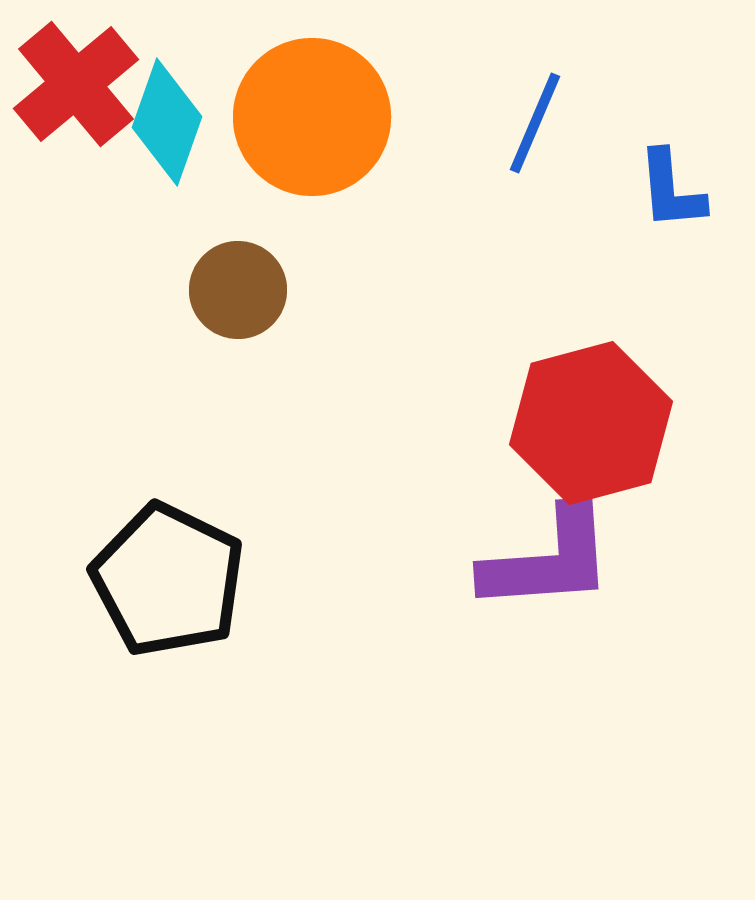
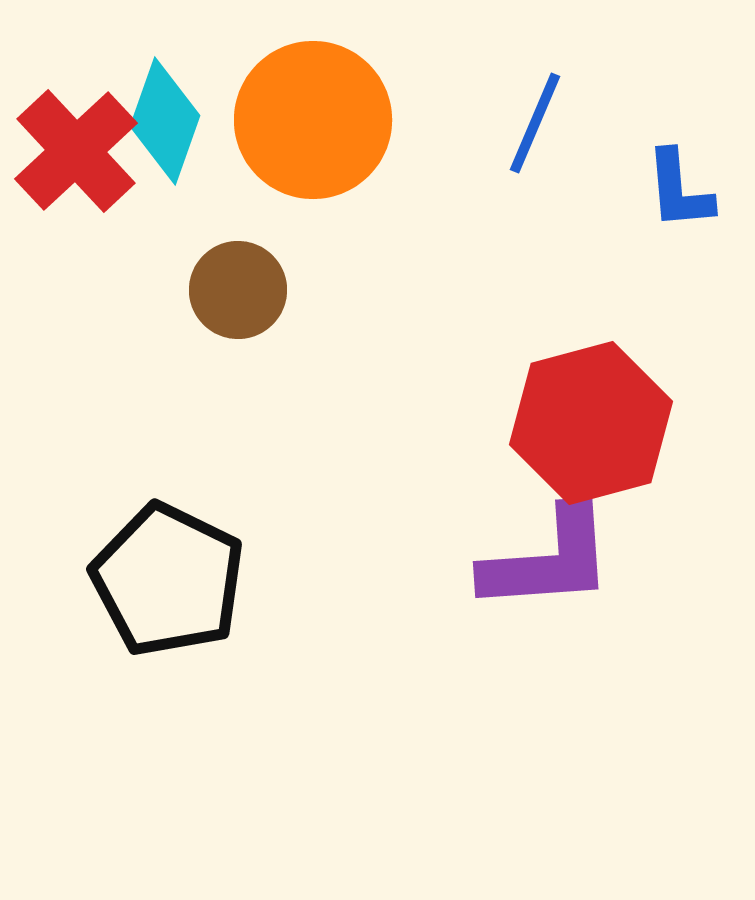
red cross: moved 67 px down; rotated 3 degrees counterclockwise
orange circle: moved 1 px right, 3 px down
cyan diamond: moved 2 px left, 1 px up
blue L-shape: moved 8 px right
